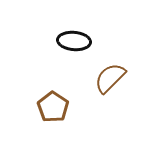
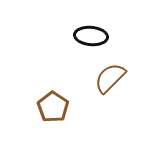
black ellipse: moved 17 px right, 5 px up
